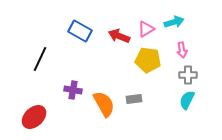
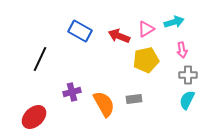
yellow pentagon: moved 2 px left; rotated 20 degrees counterclockwise
purple cross: moved 1 px left, 2 px down; rotated 24 degrees counterclockwise
